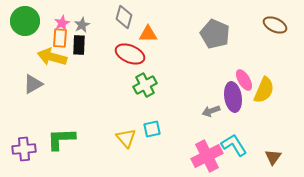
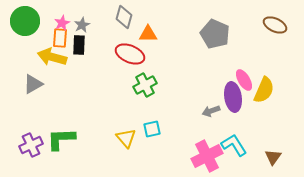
purple cross: moved 7 px right, 4 px up; rotated 20 degrees counterclockwise
